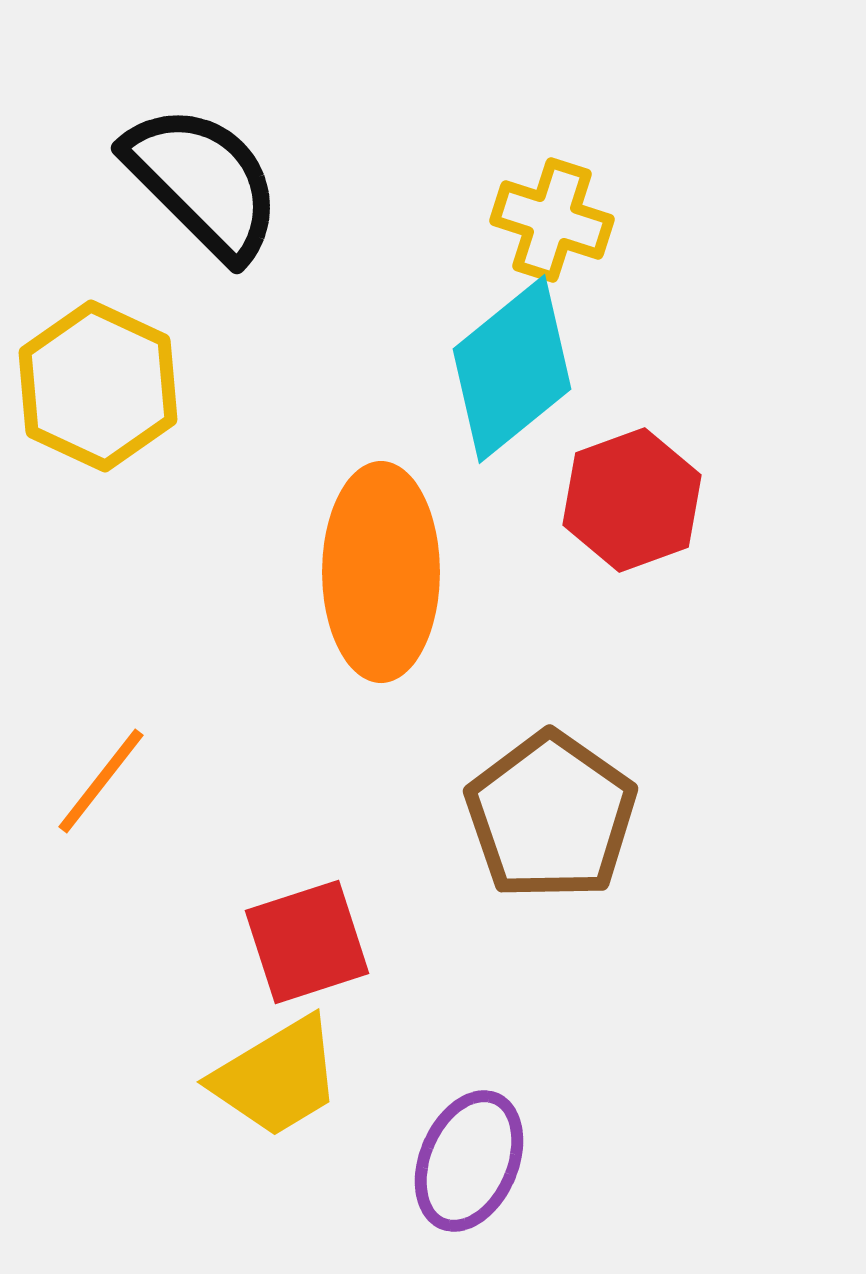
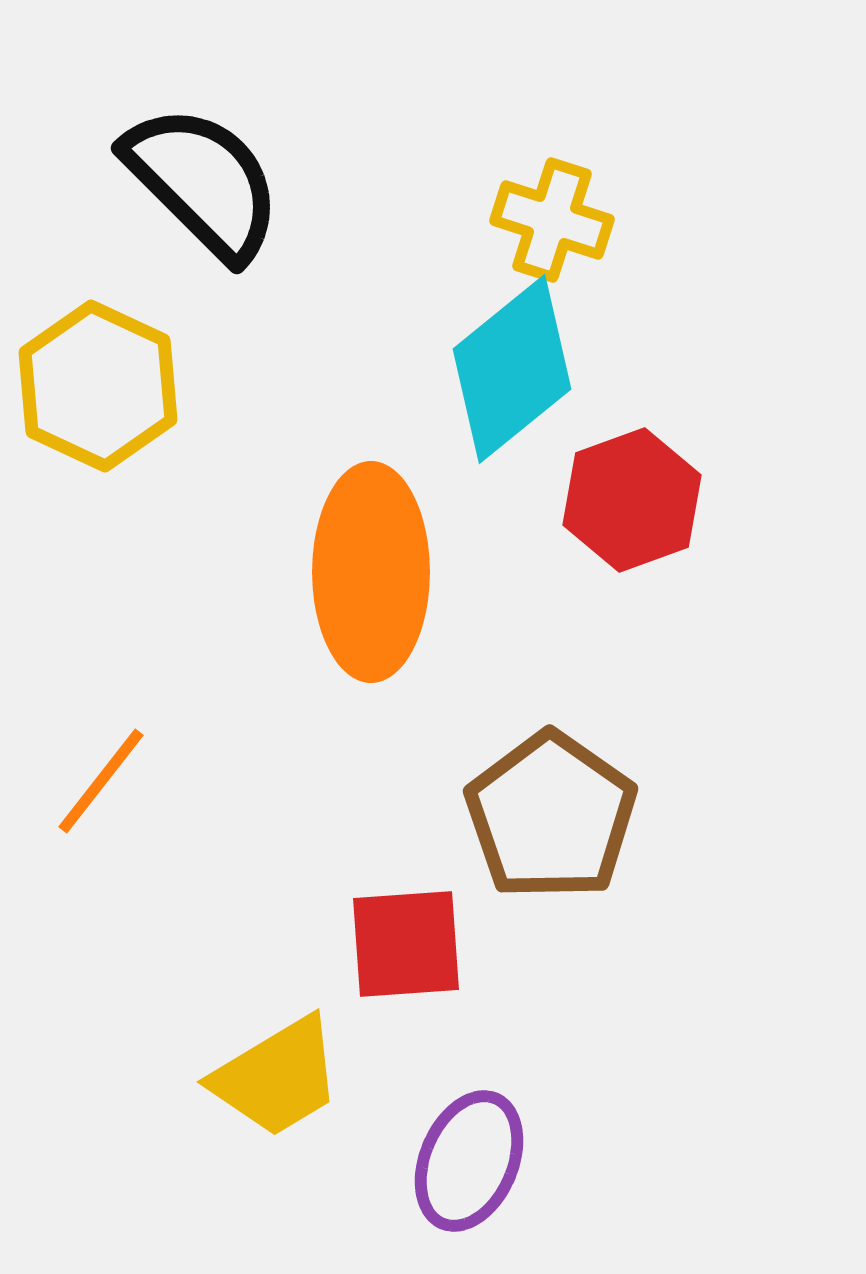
orange ellipse: moved 10 px left
red square: moved 99 px right, 2 px down; rotated 14 degrees clockwise
